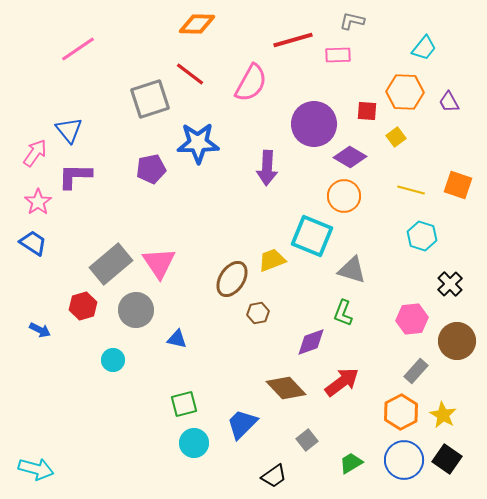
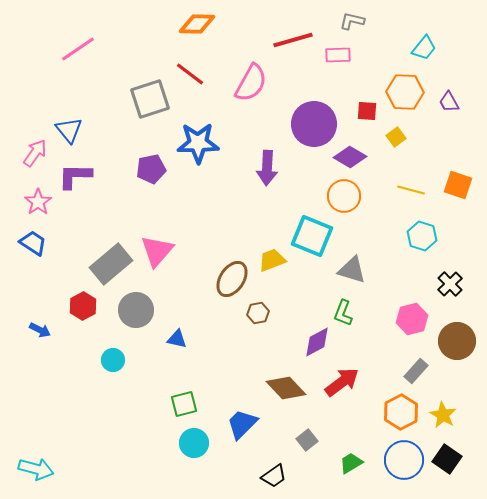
pink triangle at (159, 263): moved 2 px left, 12 px up; rotated 15 degrees clockwise
red hexagon at (83, 306): rotated 12 degrees counterclockwise
pink hexagon at (412, 319): rotated 8 degrees counterclockwise
purple diamond at (311, 342): moved 6 px right; rotated 8 degrees counterclockwise
